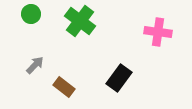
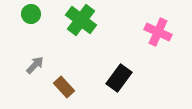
green cross: moved 1 px right, 1 px up
pink cross: rotated 16 degrees clockwise
brown rectangle: rotated 10 degrees clockwise
